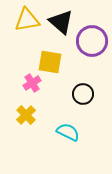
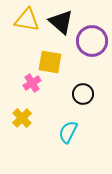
yellow triangle: rotated 20 degrees clockwise
yellow cross: moved 4 px left, 3 px down
cyan semicircle: rotated 90 degrees counterclockwise
